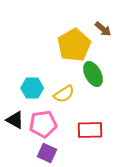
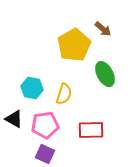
green ellipse: moved 12 px right
cyan hexagon: rotated 10 degrees clockwise
yellow semicircle: rotated 40 degrees counterclockwise
black triangle: moved 1 px left, 1 px up
pink pentagon: moved 2 px right, 1 px down
red rectangle: moved 1 px right
purple square: moved 2 px left, 1 px down
